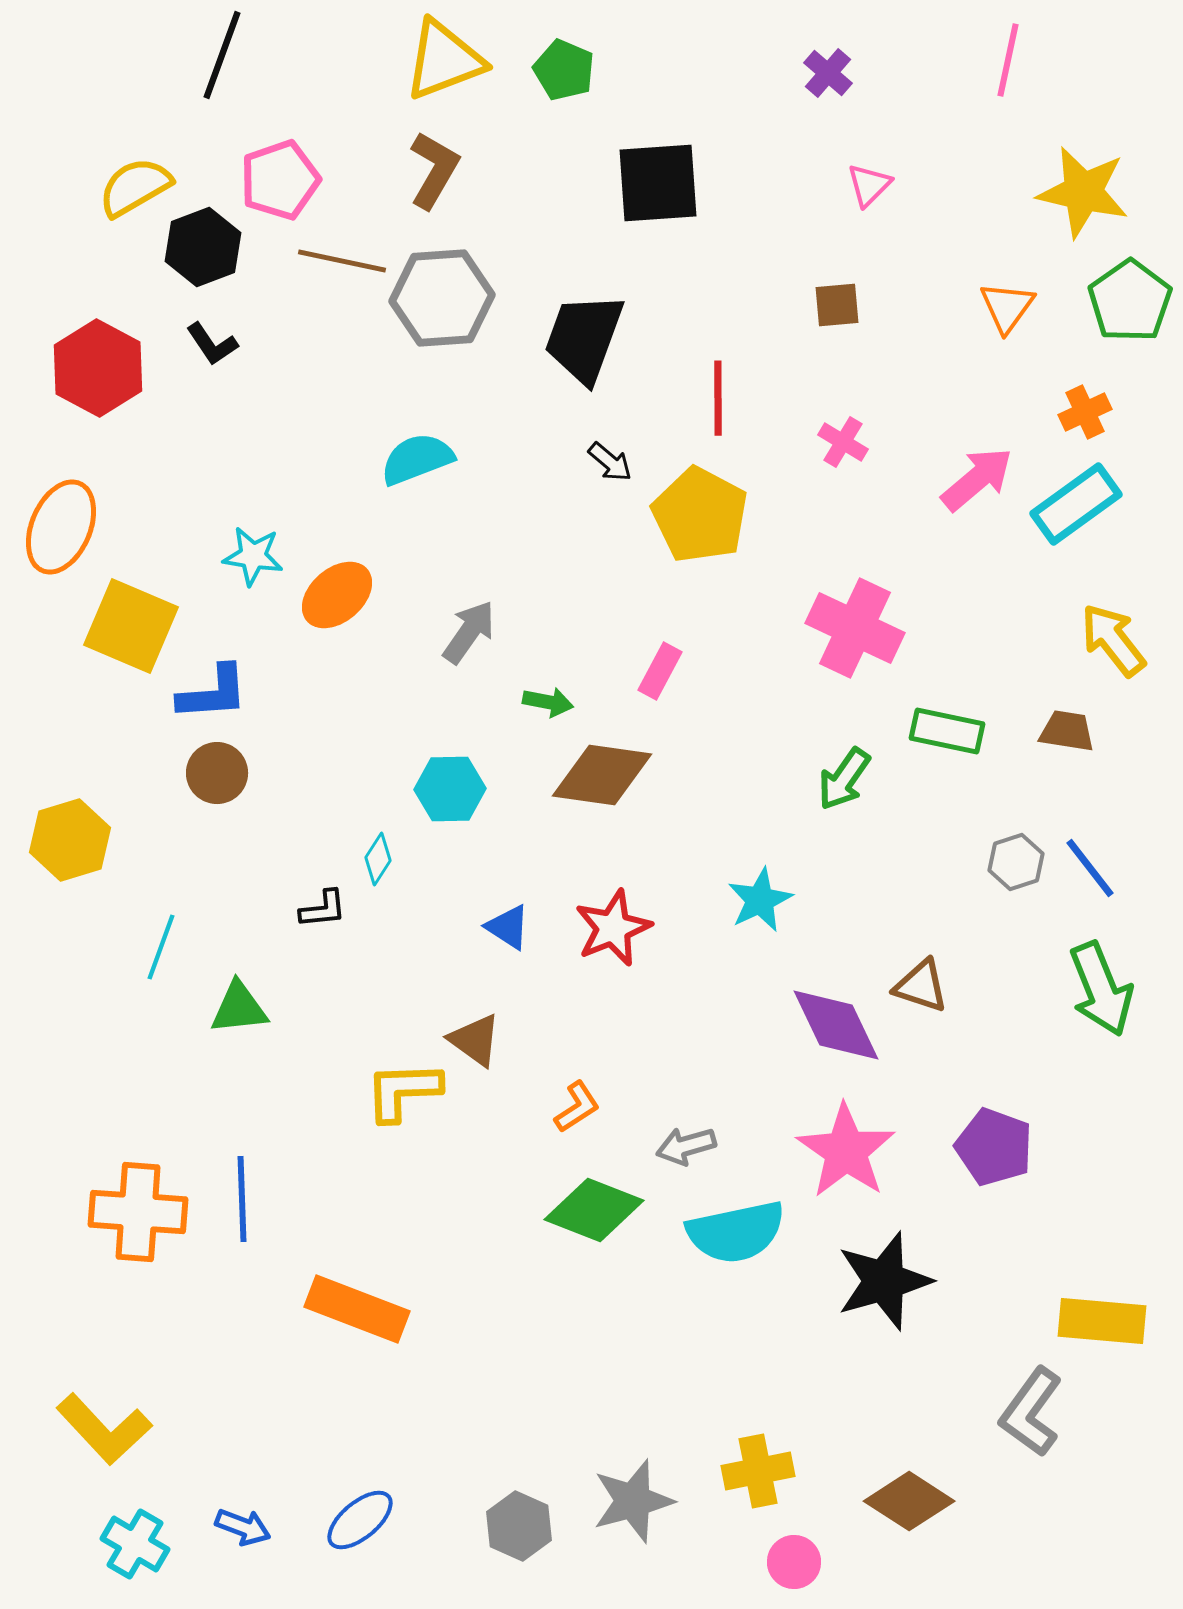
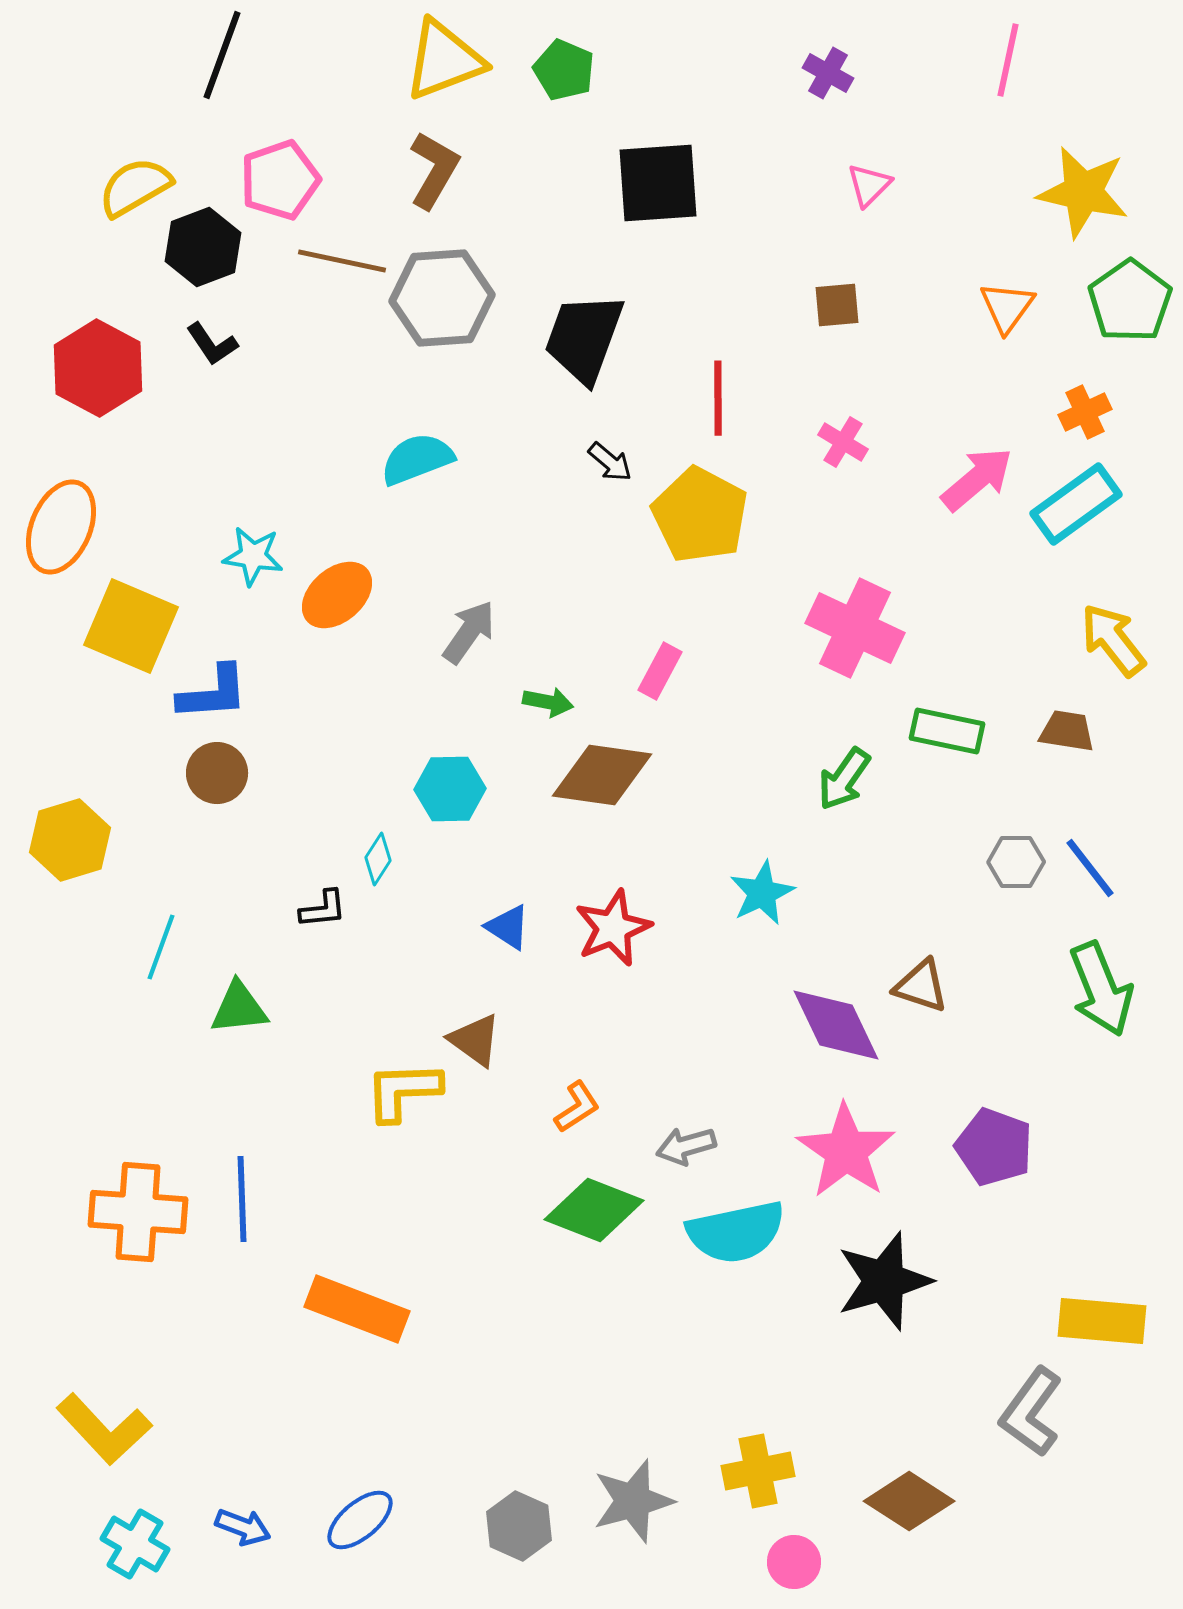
purple cross at (828, 73): rotated 12 degrees counterclockwise
gray hexagon at (1016, 862): rotated 18 degrees clockwise
cyan star at (760, 900): moved 2 px right, 7 px up
